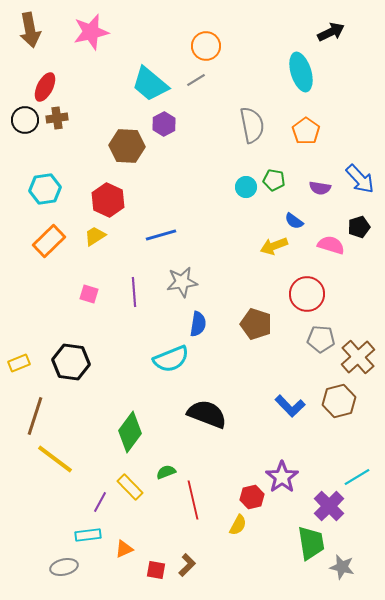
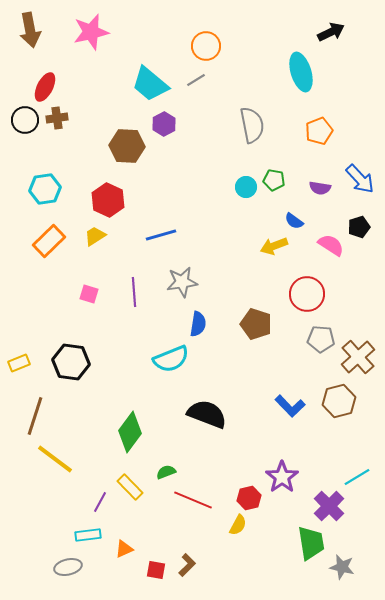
orange pentagon at (306, 131): moved 13 px right; rotated 16 degrees clockwise
pink semicircle at (331, 245): rotated 16 degrees clockwise
red hexagon at (252, 497): moved 3 px left, 1 px down
red line at (193, 500): rotated 54 degrees counterclockwise
gray ellipse at (64, 567): moved 4 px right
